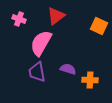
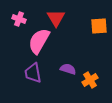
red triangle: moved 2 px down; rotated 24 degrees counterclockwise
orange square: rotated 30 degrees counterclockwise
pink semicircle: moved 2 px left, 2 px up
purple trapezoid: moved 4 px left, 1 px down
orange cross: rotated 35 degrees counterclockwise
